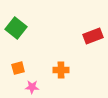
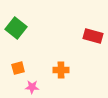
red rectangle: rotated 36 degrees clockwise
